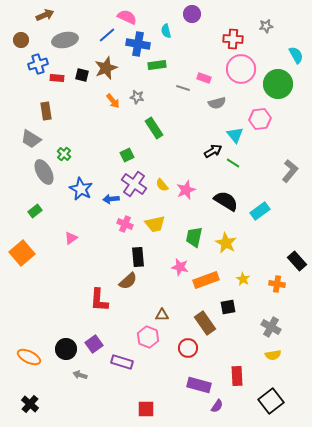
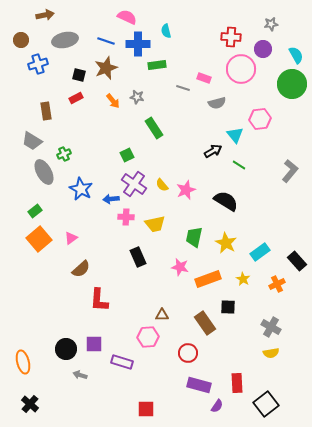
purple circle at (192, 14): moved 71 px right, 35 px down
brown arrow at (45, 15): rotated 12 degrees clockwise
gray star at (266, 26): moved 5 px right, 2 px up
blue line at (107, 35): moved 1 px left, 6 px down; rotated 60 degrees clockwise
red cross at (233, 39): moved 2 px left, 2 px up
blue cross at (138, 44): rotated 10 degrees counterclockwise
black square at (82, 75): moved 3 px left
red rectangle at (57, 78): moved 19 px right, 20 px down; rotated 32 degrees counterclockwise
green circle at (278, 84): moved 14 px right
gray trapezoid at (31, 139): moved 1 px right, 2 px down
green cross at (64, 154): rotated 24 degrees clockwise
green line at (233, 163): moved 6 px right, 2 px down
cyan rectangle at (260, 211): moved 41 px down
pink cross at (125, 224): moved 1 px right, 7 px up; rotated 21 degrees counterclockwise
orange square at (22, 253): moved 17 px right, 14 px up
black rectangle at (138, 257): rotated 18 degrees counterclockwise
orange rectangle at (206, 280): moved 2 px right, 1 px up
brown semicircle at (128, 281): moved 47 px left, 12 px up
orange cross at (277, 284): rotated 35 degrees counterclockwise
black square at (228, 307): rotated 14 degrees clockwise
pink hexagon at (148, 337): rotated 25 degrees counterclockwise
purple square at (94, 344): rotated 36 degrees clockwise
red circle at (188, 348): moved 5 px down
yellow semicircle at (273, 355): moved 2 px left, 2 px up
orange ellipse at (29, 357): moved 6 px left, 5 px down; rotated 50 degrees clockwise
red rectangle at (237, 376): moved 7 px down
black square at (271, 401): moved 5 px left, 3 px down
